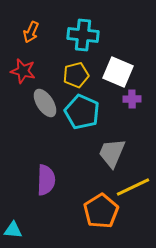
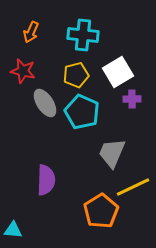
white square: rotated 36 degrees clockwise
